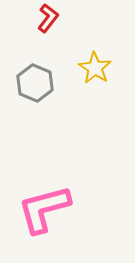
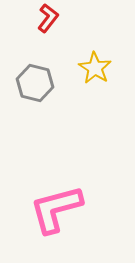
gray hexagon: rotated 9 degrees counterclockwise
pink L-shape: moved 12 px right
